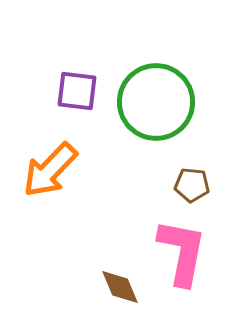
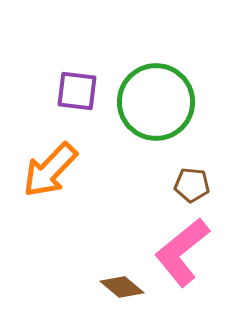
pink L-shape: rotated 140 degrees counterclockwise
brown diamond: moved 2 px right; rotated 27 degrees counterclockwise
